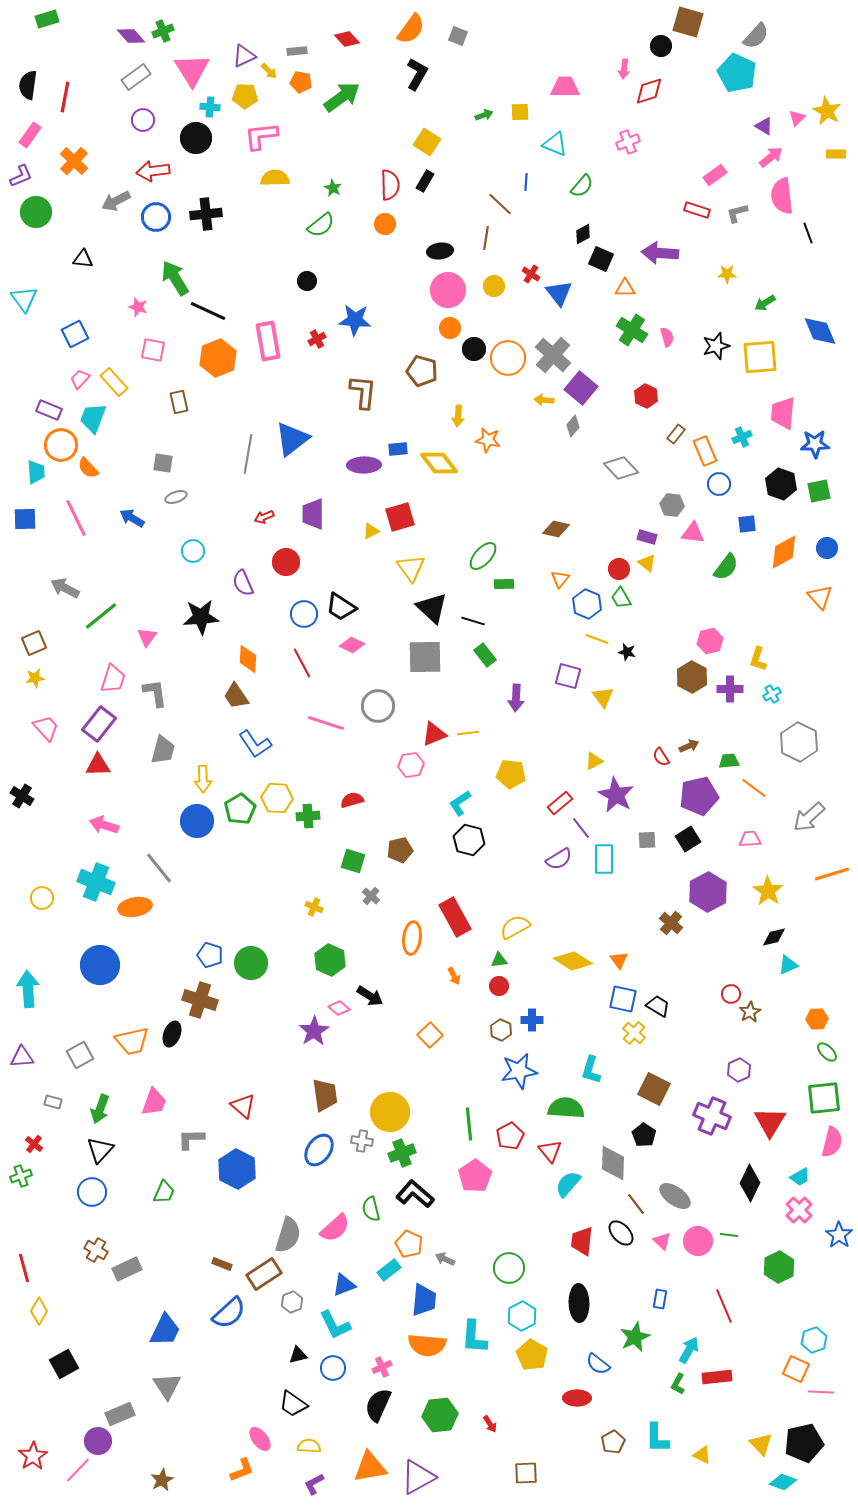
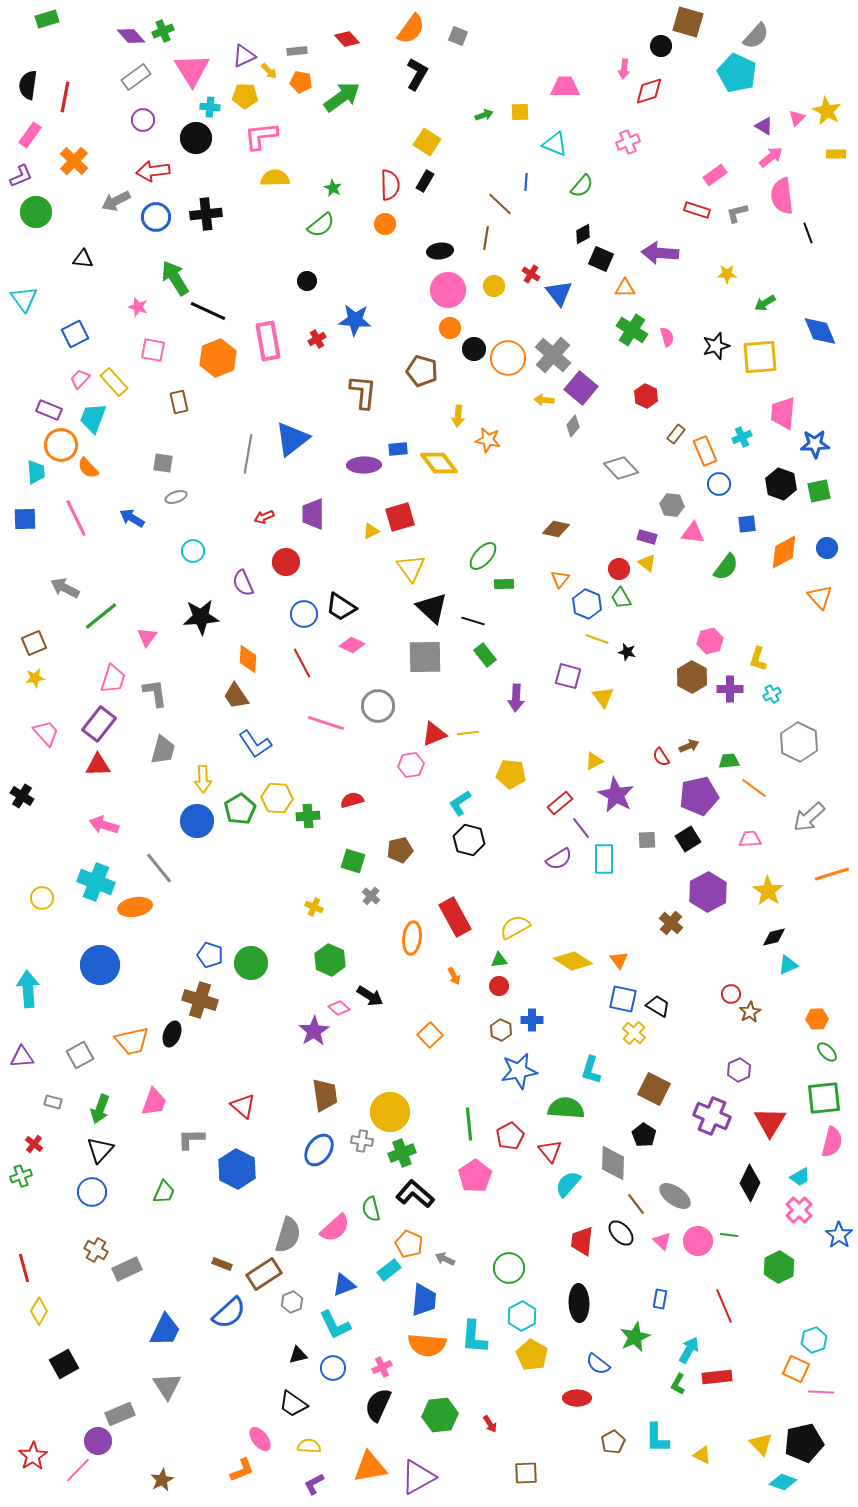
pink trapezoid at (46, 728): moved 5 px down
